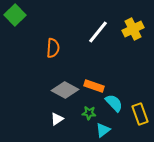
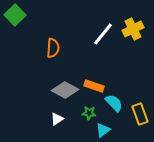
white line: moved 5 px right, 2 px down
